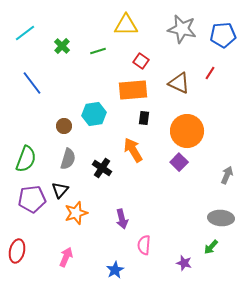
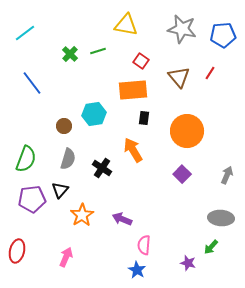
yellow triangle: rotated 10 degrees clockwise
green cross: moved 8 px right, 8 px down
brown triangle: moved 6 px up; rotated 25 degrees clockwise
purple square: moved 3 px right, 12 px down
orange star: moved 6 px right, 2 px down; rotated 15 degrees counterclockwise
purple arrow: rotated 126 degrees clockwise
purple star: moved 4 px right
blue star: moved 22 px right; rotated 12 degrees counterclockwise
